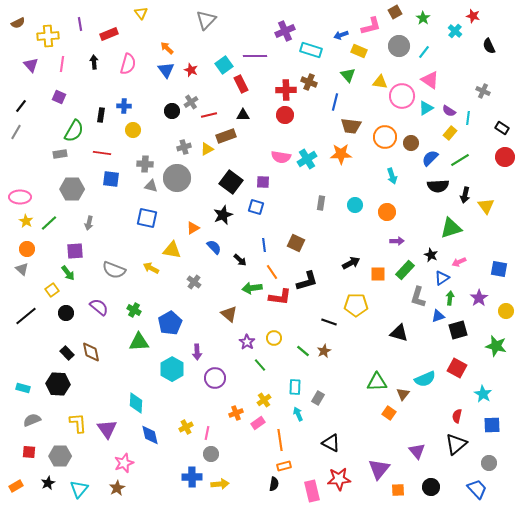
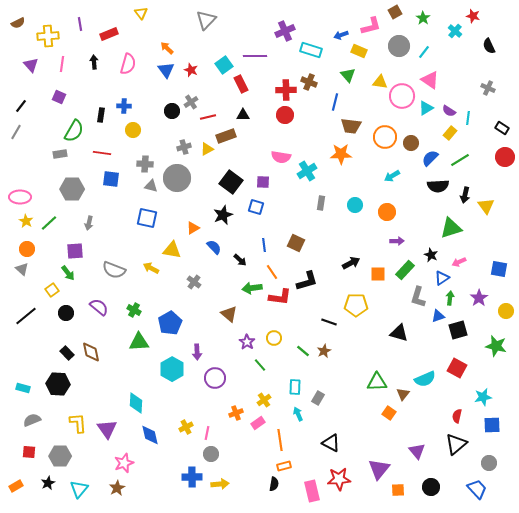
gray cross at (483, 91): moved 5 px right, 3 px up
red line at (209, 115): moved 1 px left, 2 px down
cyan cross at (307, 159): moved 12 px down
cyan arrow at (392, 176): rotated 77 degrees clockwise
cyan star at (483, 394): moved 3 px down; rotated 30 degrees clockwise
